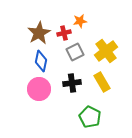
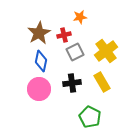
orange star: moved 4 px up
red cross: moved 2 px down
